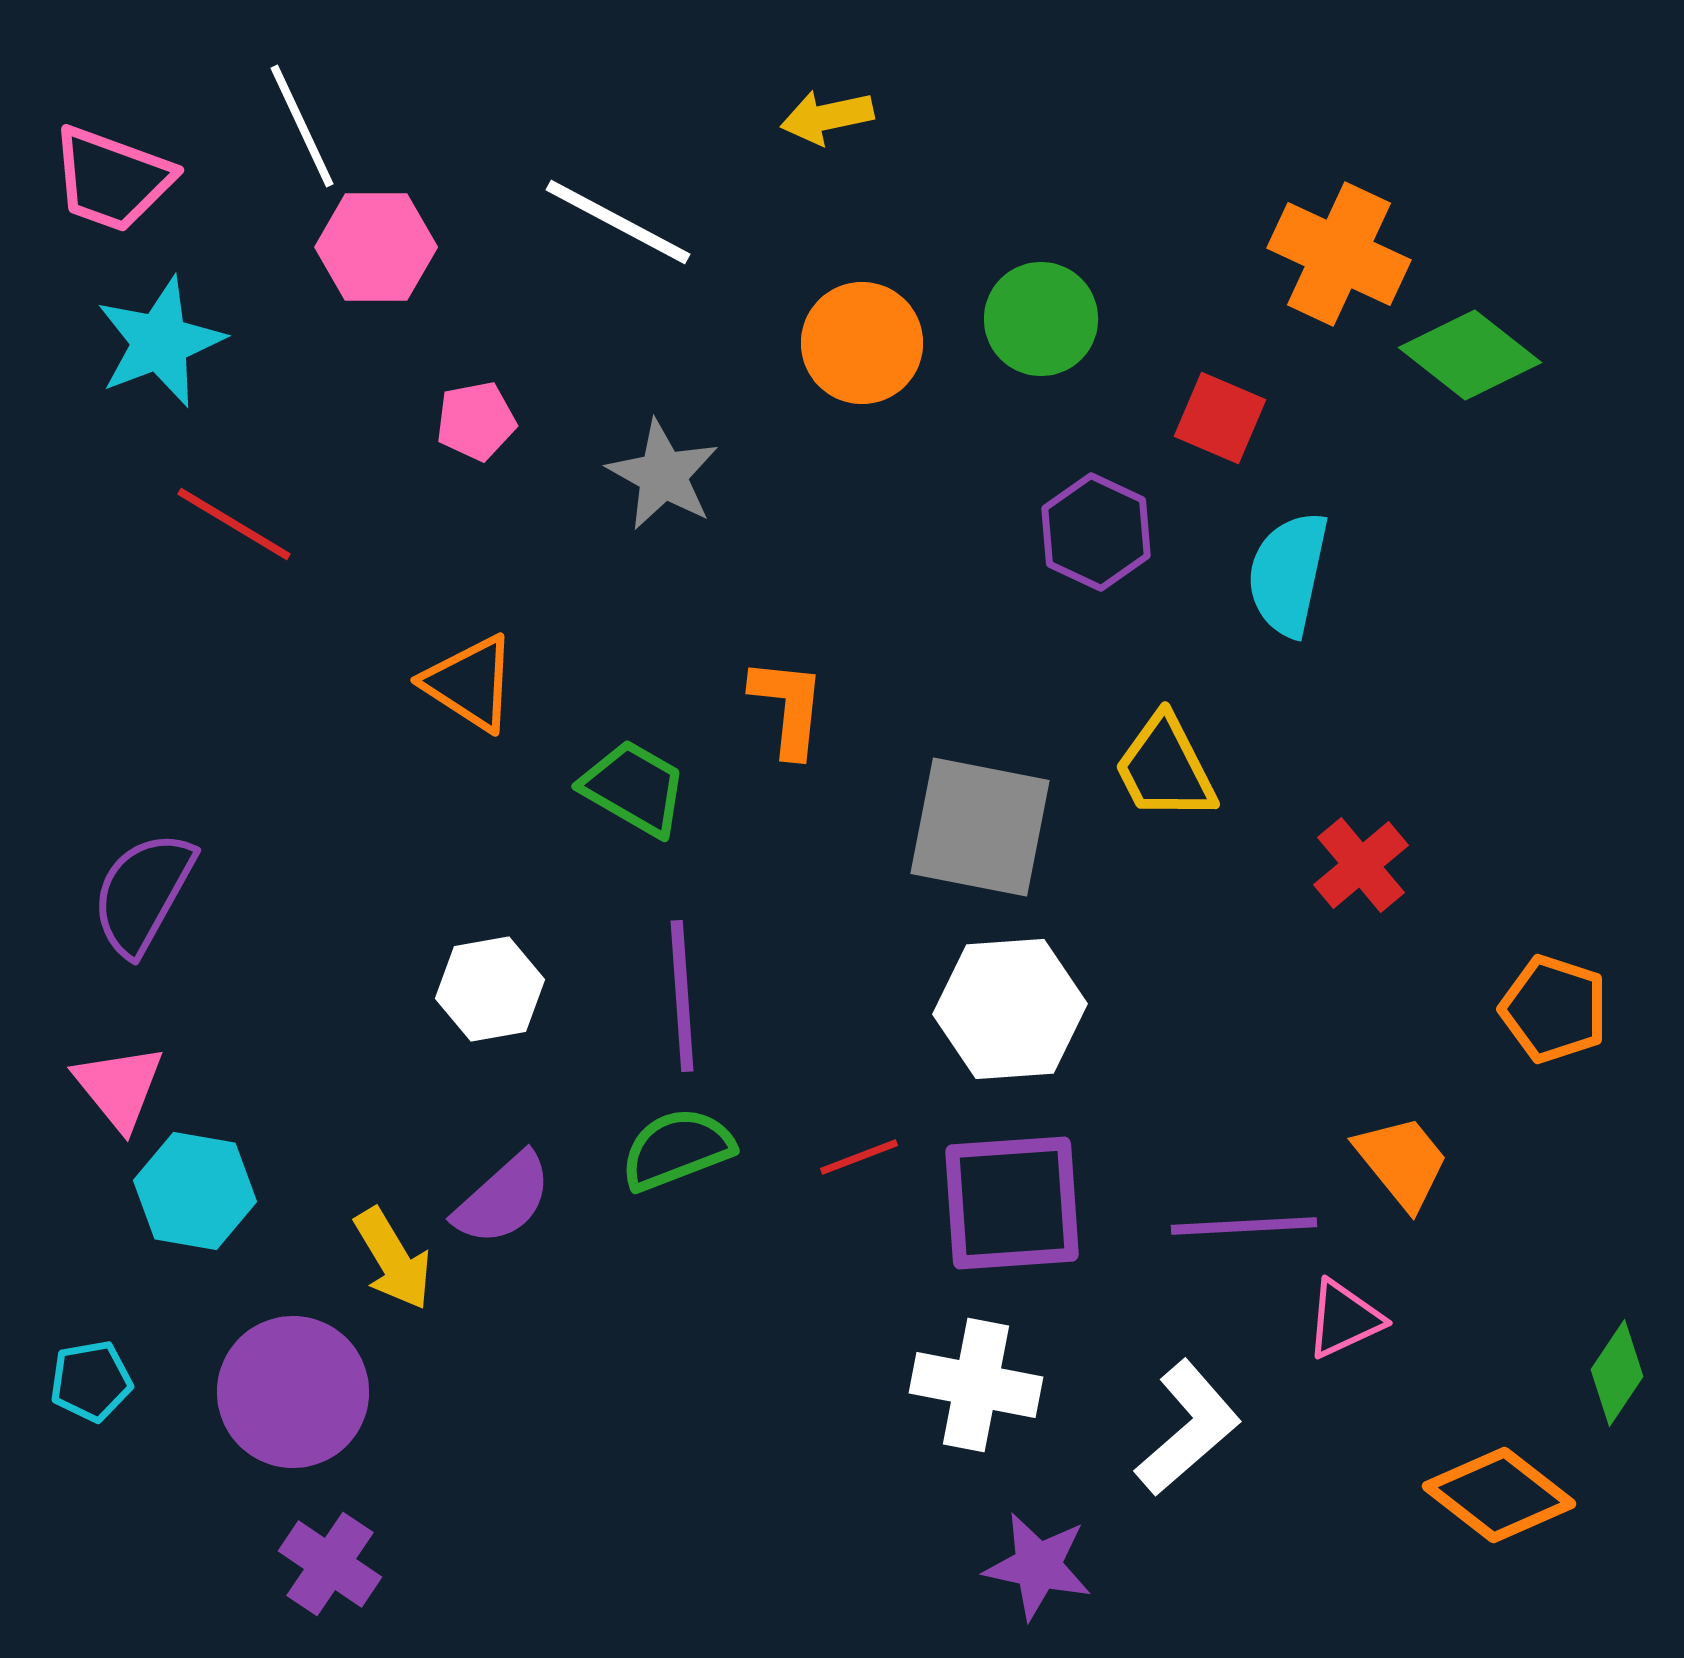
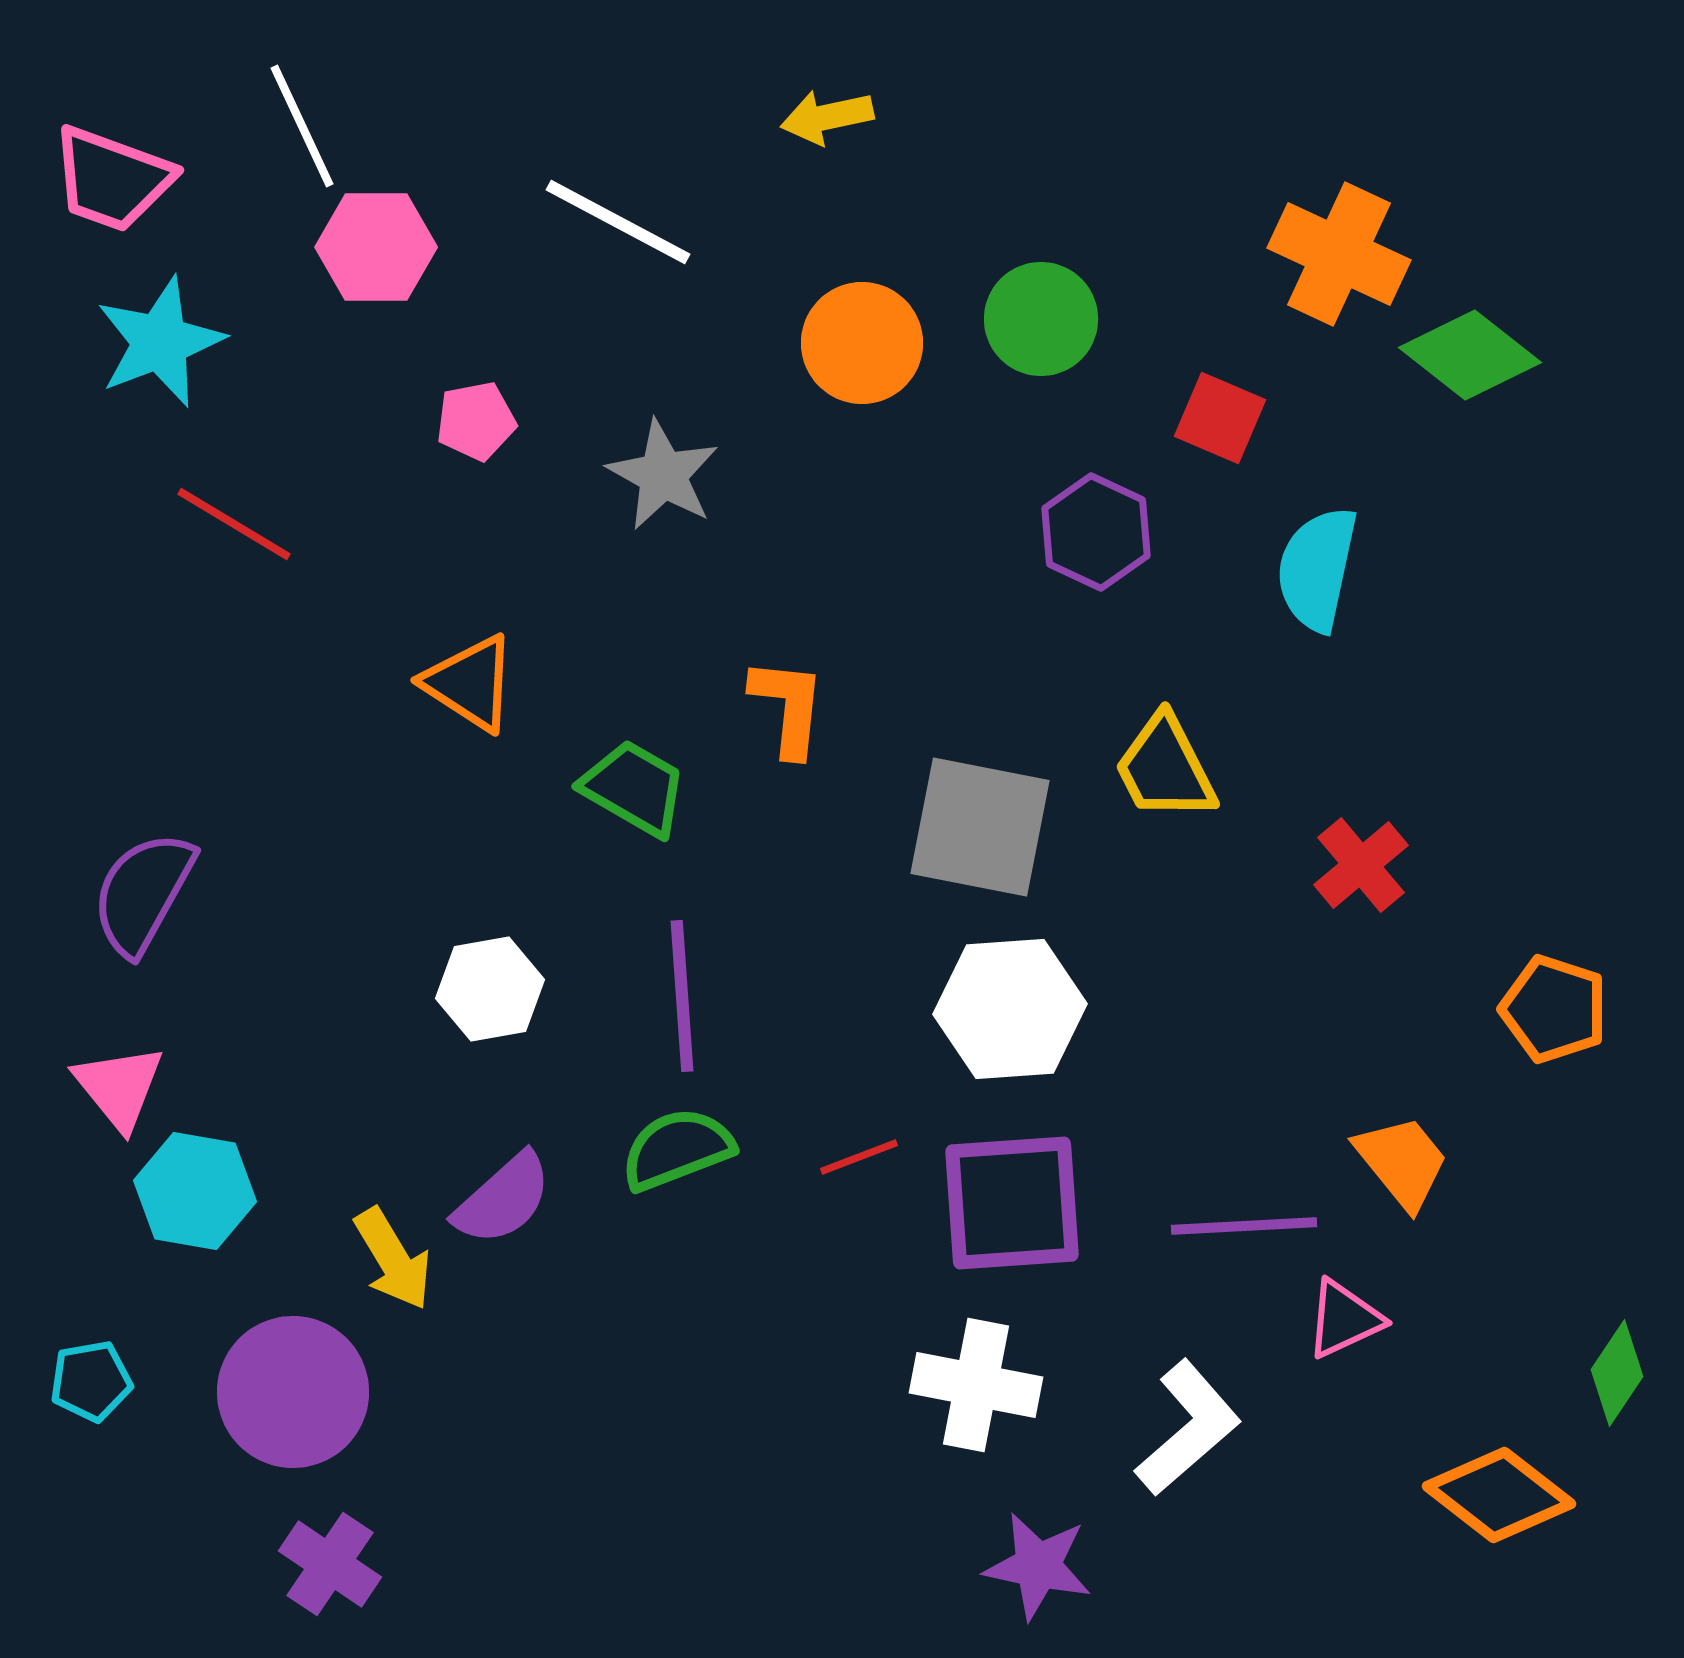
cyan semicircle at (1288, 574): moved 29 px right, 5 px up
